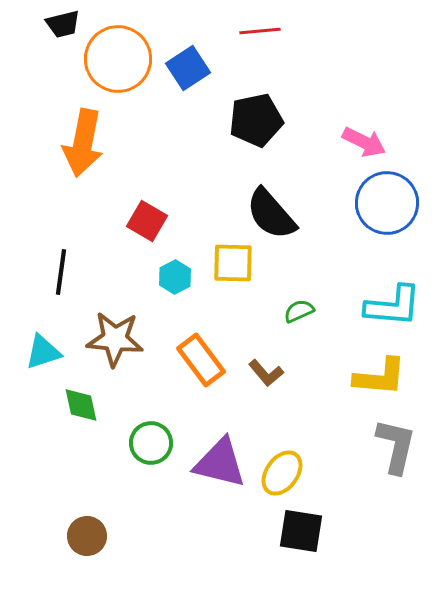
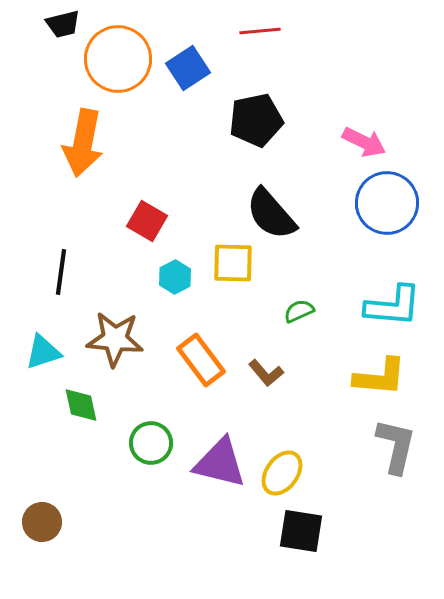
brown circle: moved 45 px left, 14 px up
